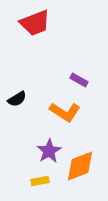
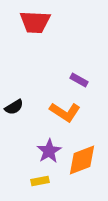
red trapezoid: moved 1 px up; rotated 24 degrees clockwise
black semicircle: moved 3 px left, 8 px down
orange diamond: moved 2 px right, 6 px up
